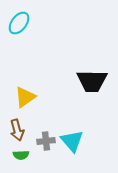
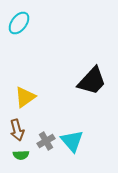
black trapezoid: rotated 48 degrees counterclockwise
gray cross: rotated 24 degrees counterclockwise
